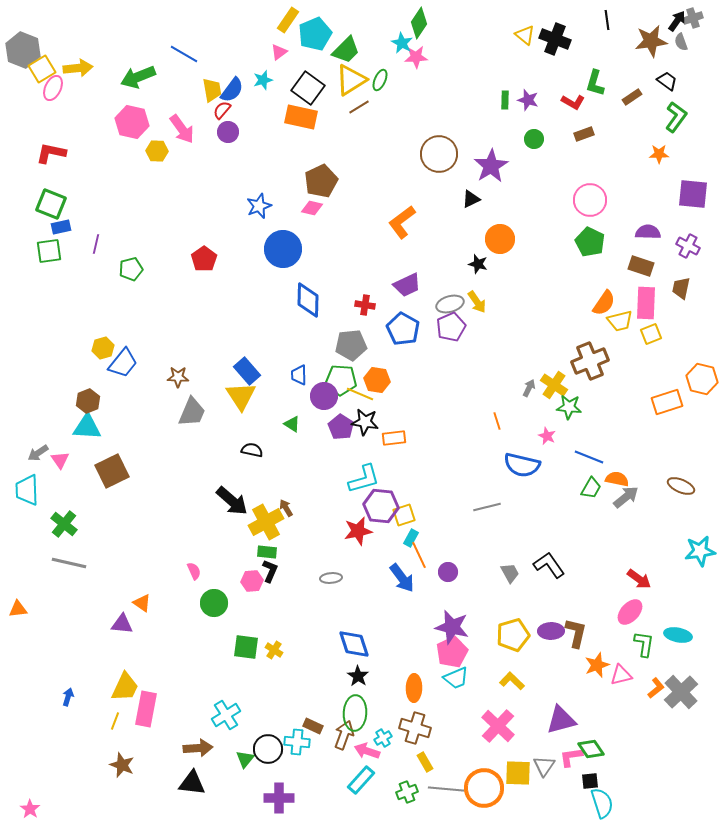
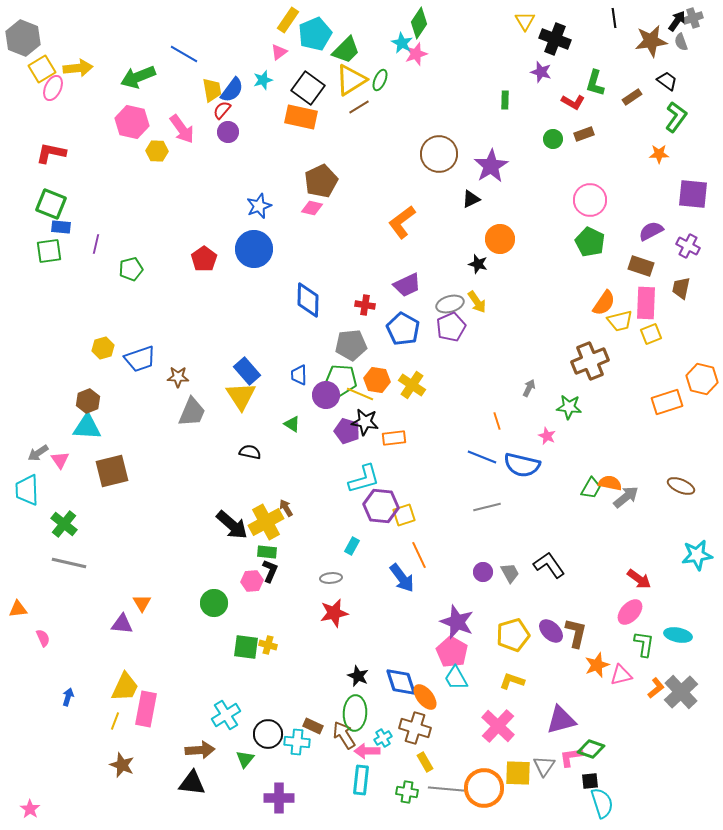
black line at (607, 20): moved 7 px right, 2 px up
yellow triangle at (525, 35): moved 14 px up; rotated 20 degrees clockwise
gray hexagon at (23, 50): moved 12 px up
pink star at (416, 57): moved 3 px up; rotated 15 degrees counterclockwise
purple star at (528, 100): moved 13 px right, 28 px up
green circle at (534, 139): moved 19 px right
blue rectangle at (61, 227): rotated 18 degrees clockwise
purple semicircle at (648, 232): moved 3 px right, 1 px up; rotated 30 degrees counterclockwise
blue circle at (283, 249): moved 29 px left
blue trapezoid at (123, 363): moved 17 px right, 4 px up; rotated 32 degrees clockwise
yellow cross at (554, 385): moved 142 px left
purple circle at (324, 396): moved 2 px right, 1 px up
purple pentagon at (341, 427): moved 6 px right, 4 px down; rotated 15 degrees counterclockwise
black semicircle at (252, 450): moved 2 px left, 2 px down
blue line at (589, 457): moved 107 px left
brown square at (112, 471): rotated 12 degrees clockwise
orange semicircle at (617, 479): moved 7 px left, 4 px down
black arrow at (232, 501): moved 24 px down
red star at (358, 531): moved 24 px left, 82 px down
cyan rectangle at (411, 538): moved 59 px left, 8 px down
cyan star at (700, 551): moved 3 px left, 4 px down
pink semicircle at (194, 571): moved 151 px left, 67 px down
purple circle at (448, 572): moved 35 px right
orange triangle at (142, 603): rotated 24 degrees clockwise
purple star at (452, 627): moved 5 px right, 5 px up; rotated 8 degrees clockwise
purple ellipse at (551, 631): rotated 45 degrees clockwise
blue diamond at (354, 644): moved 47 px right, 38 px down
yellow cross at (274, 650): moved 6 px left, 5 px up; rotated 18 degrees counterclockwise
pink pentagon at (452, 652): rotated 16 degrees counterclockwise
black star at (358, 676): rotated 10 degrees counterclockwise
cyan trapezoid at (456, 678): rotated 84 degrees clockwise
yellow L-shape at (512, 681): rotated 25 degrees counterclockwise
orange ellipse at (414, 688): moved 11 px right, 9 px down; rotated 40 degrees counterclockwise
brown arrow at (344, 735): rotated 52 degrees counterclockwise
brown arrow at (198, 748): moved 2 px right, 2 px down
black circle at (268, 749): moved 15 px up
green diamond at (591, 749): rotated 36 degrees counterclockwise
pink arrow at (367, 751): rotated 20 degrees counterclockwise
cyan rectangle at (361, 780): rotated 36 degrees counterclockwise
green cross at (407, 792): rotated 30 degrees clockwise
